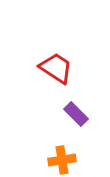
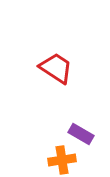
purple rectangle: moved 5 px right, 20 px down; rotated 15 degrees counterclockwise
